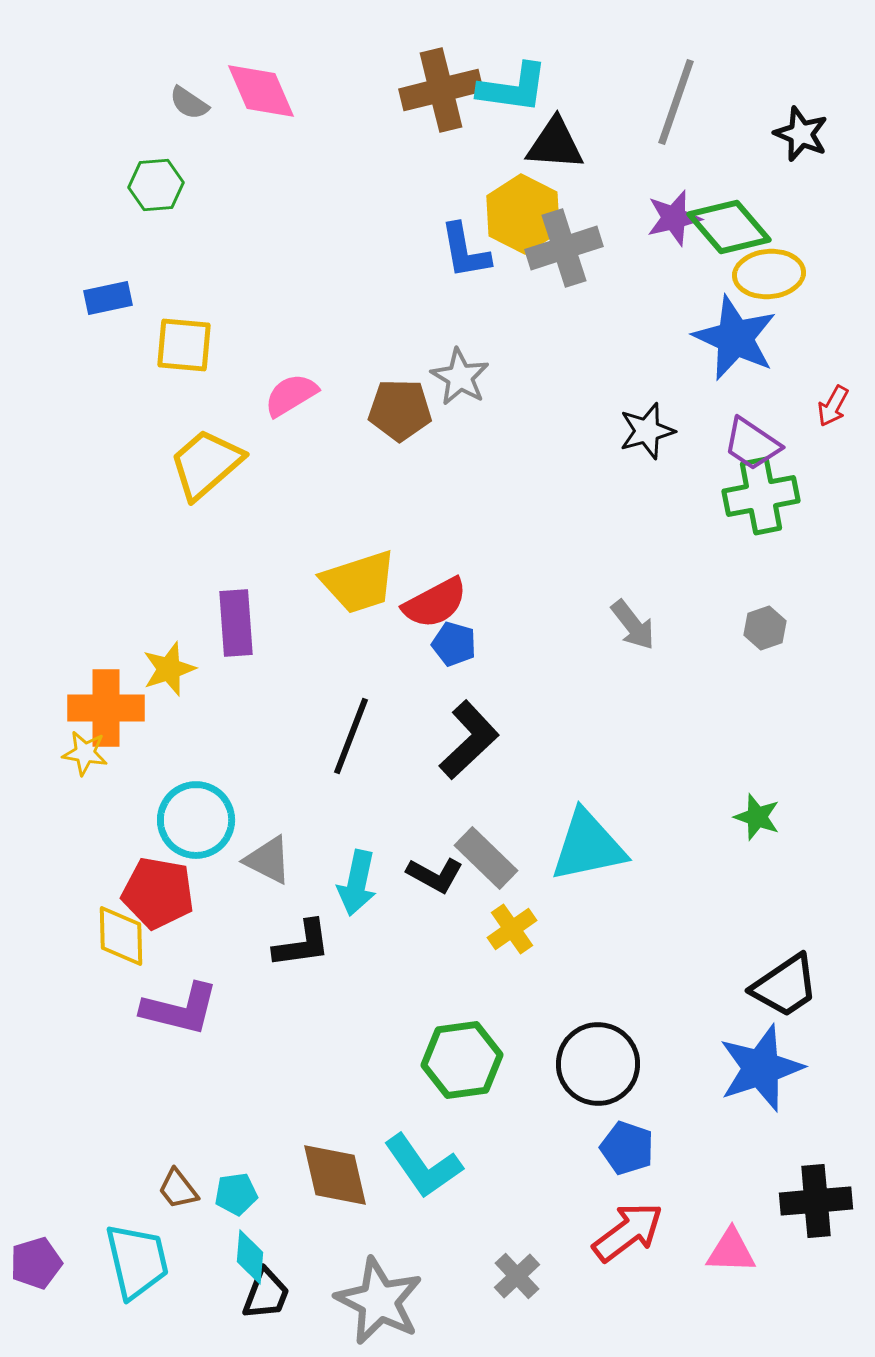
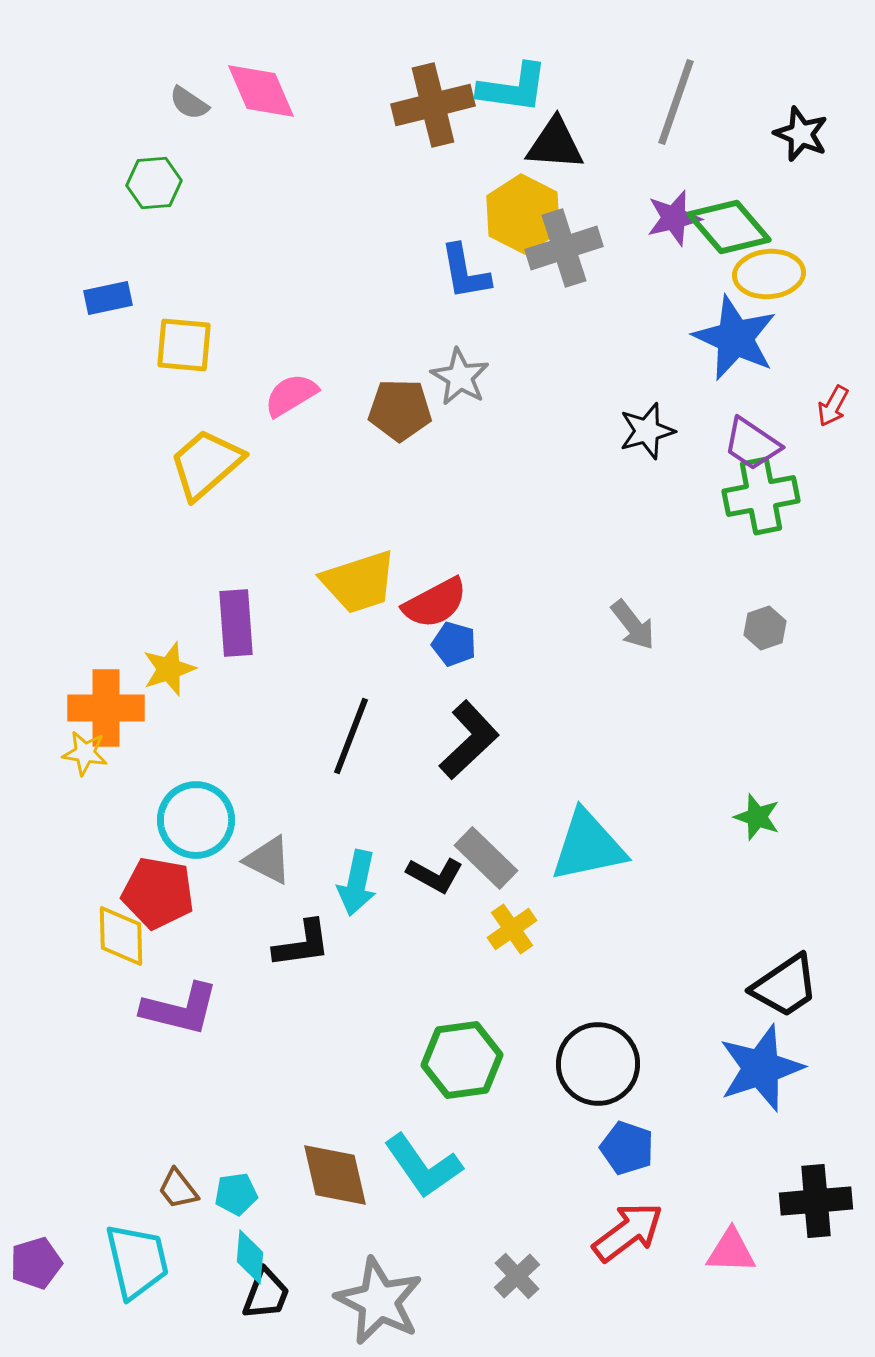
brown cross at (441, 90): moved 8 px left, 15 px down
green hexagon at (156, 185): moved 2 px left, 2 px up
blue L-shape at (465, 251): moved 21 px down
